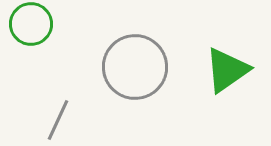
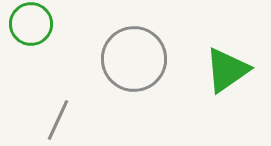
gray circle: moved 1 px left, 8 px up
